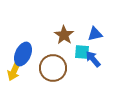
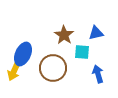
blue triangle: moved 1 px right, 1 px up
blue arrow: moved 5 px right, 15 px down; rotated 24 degrees clockwise
